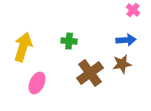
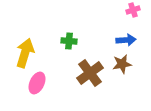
pink cross: rotated 32 degrees clockwise
yellow arrow: moved 2 px right, 6 px down
